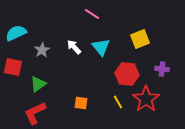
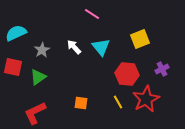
purple cross: rotated 32 degrees counterclockwise
green triangle: moved 7 px up
red star: rotated 8 degrees clockwise
